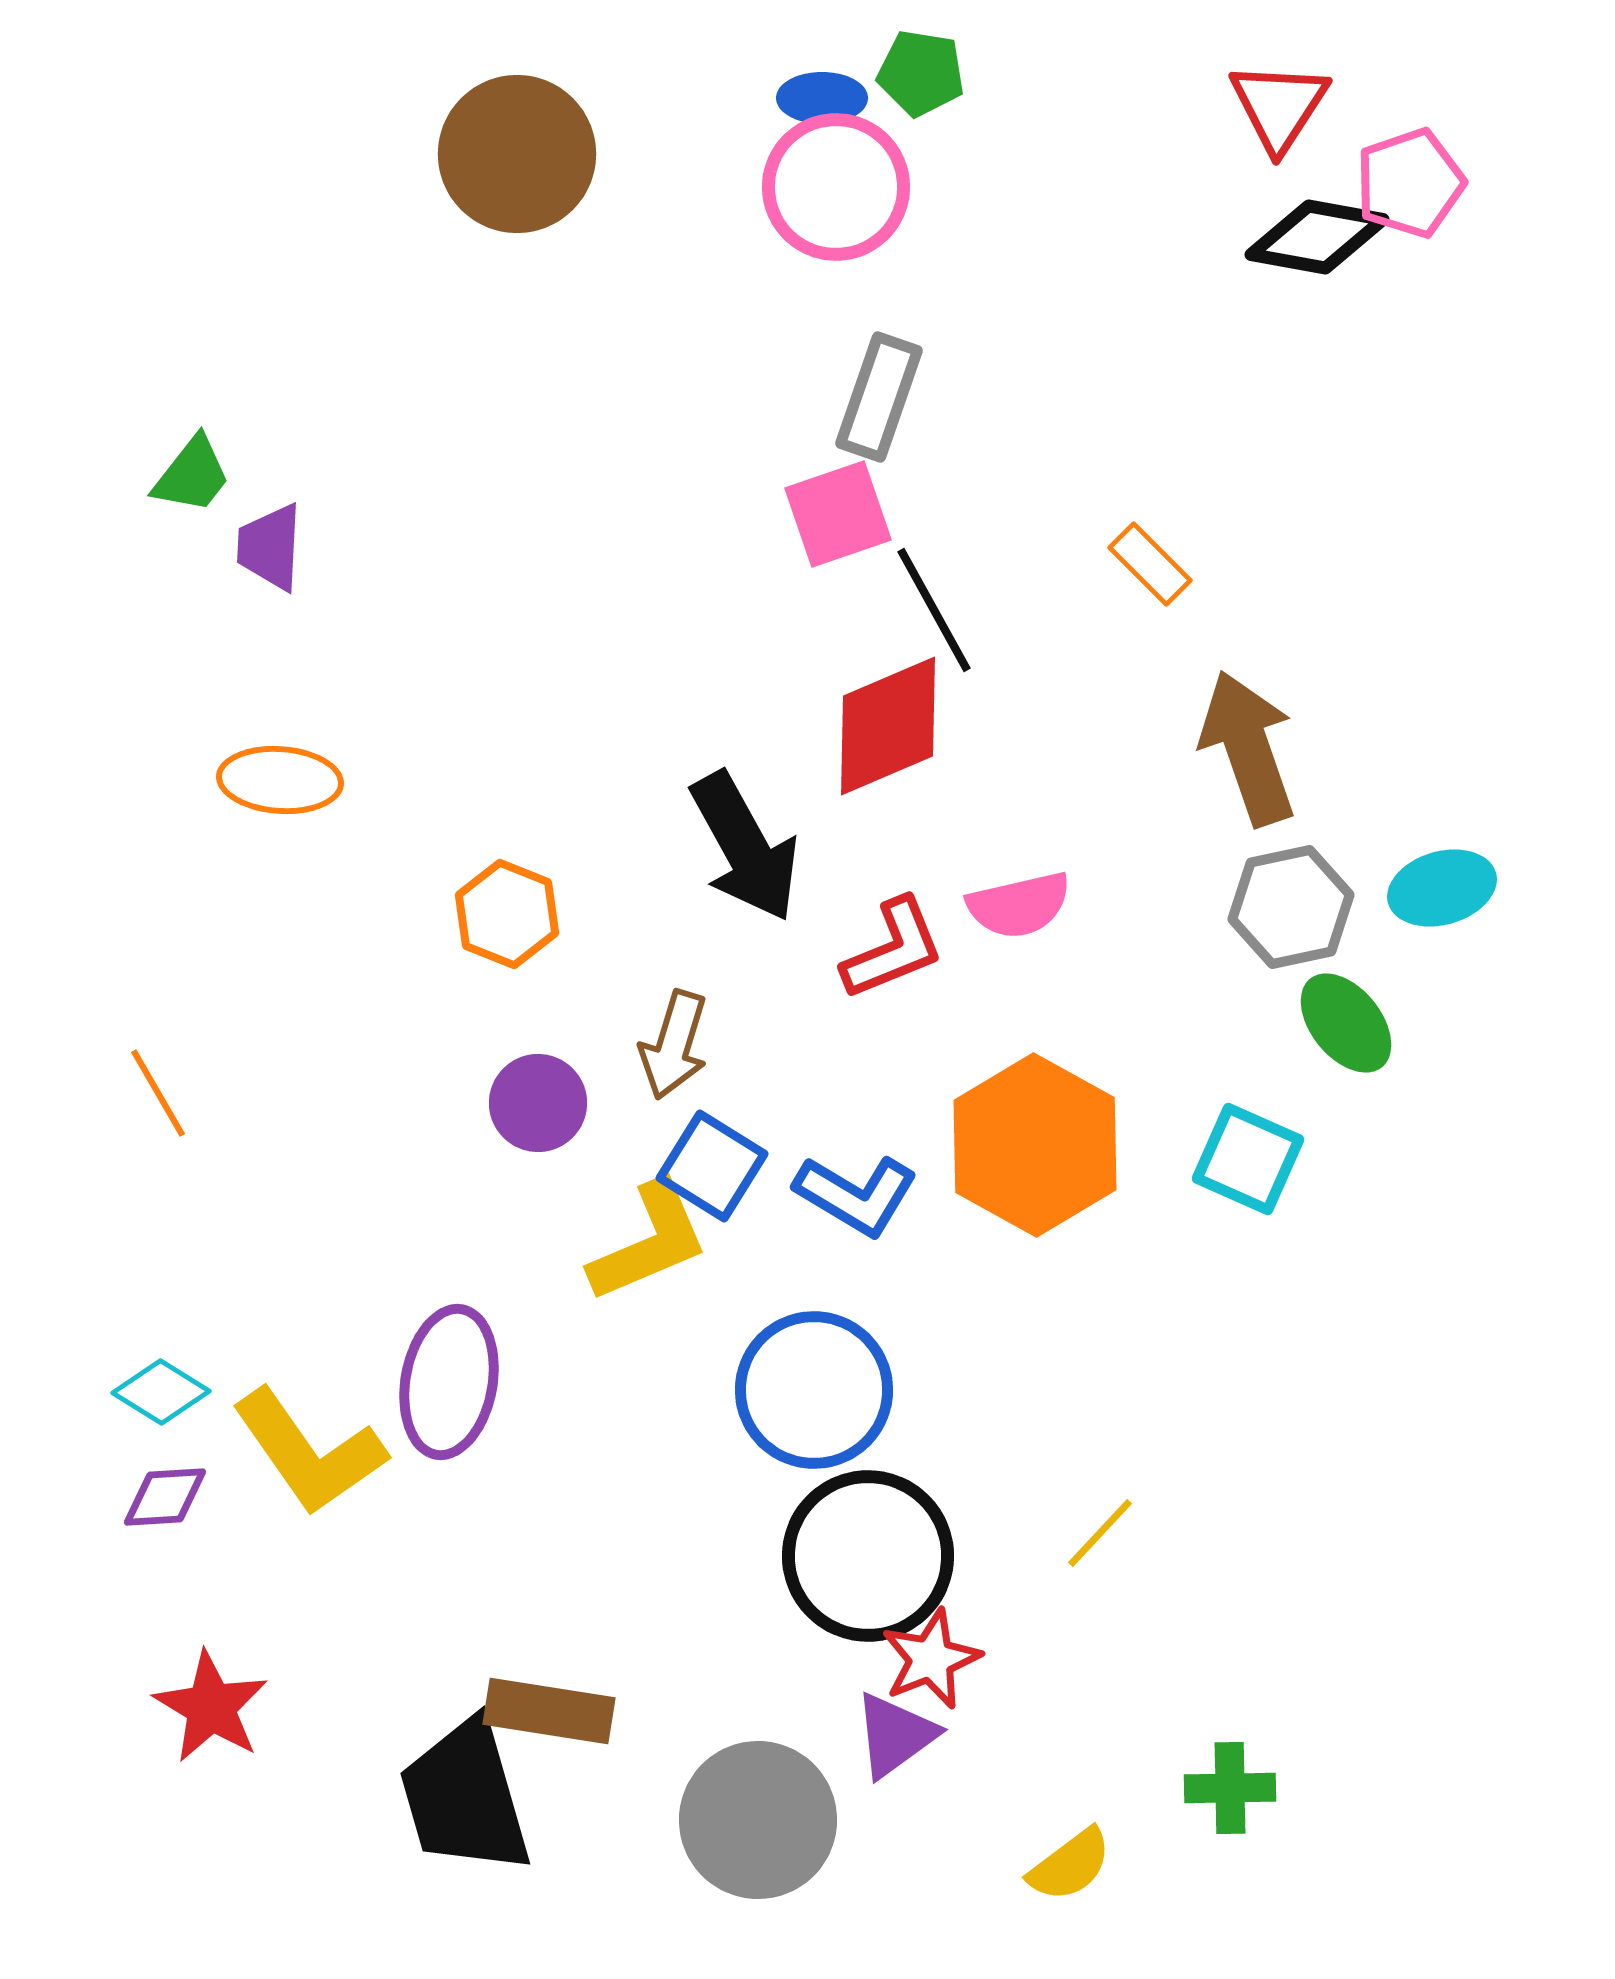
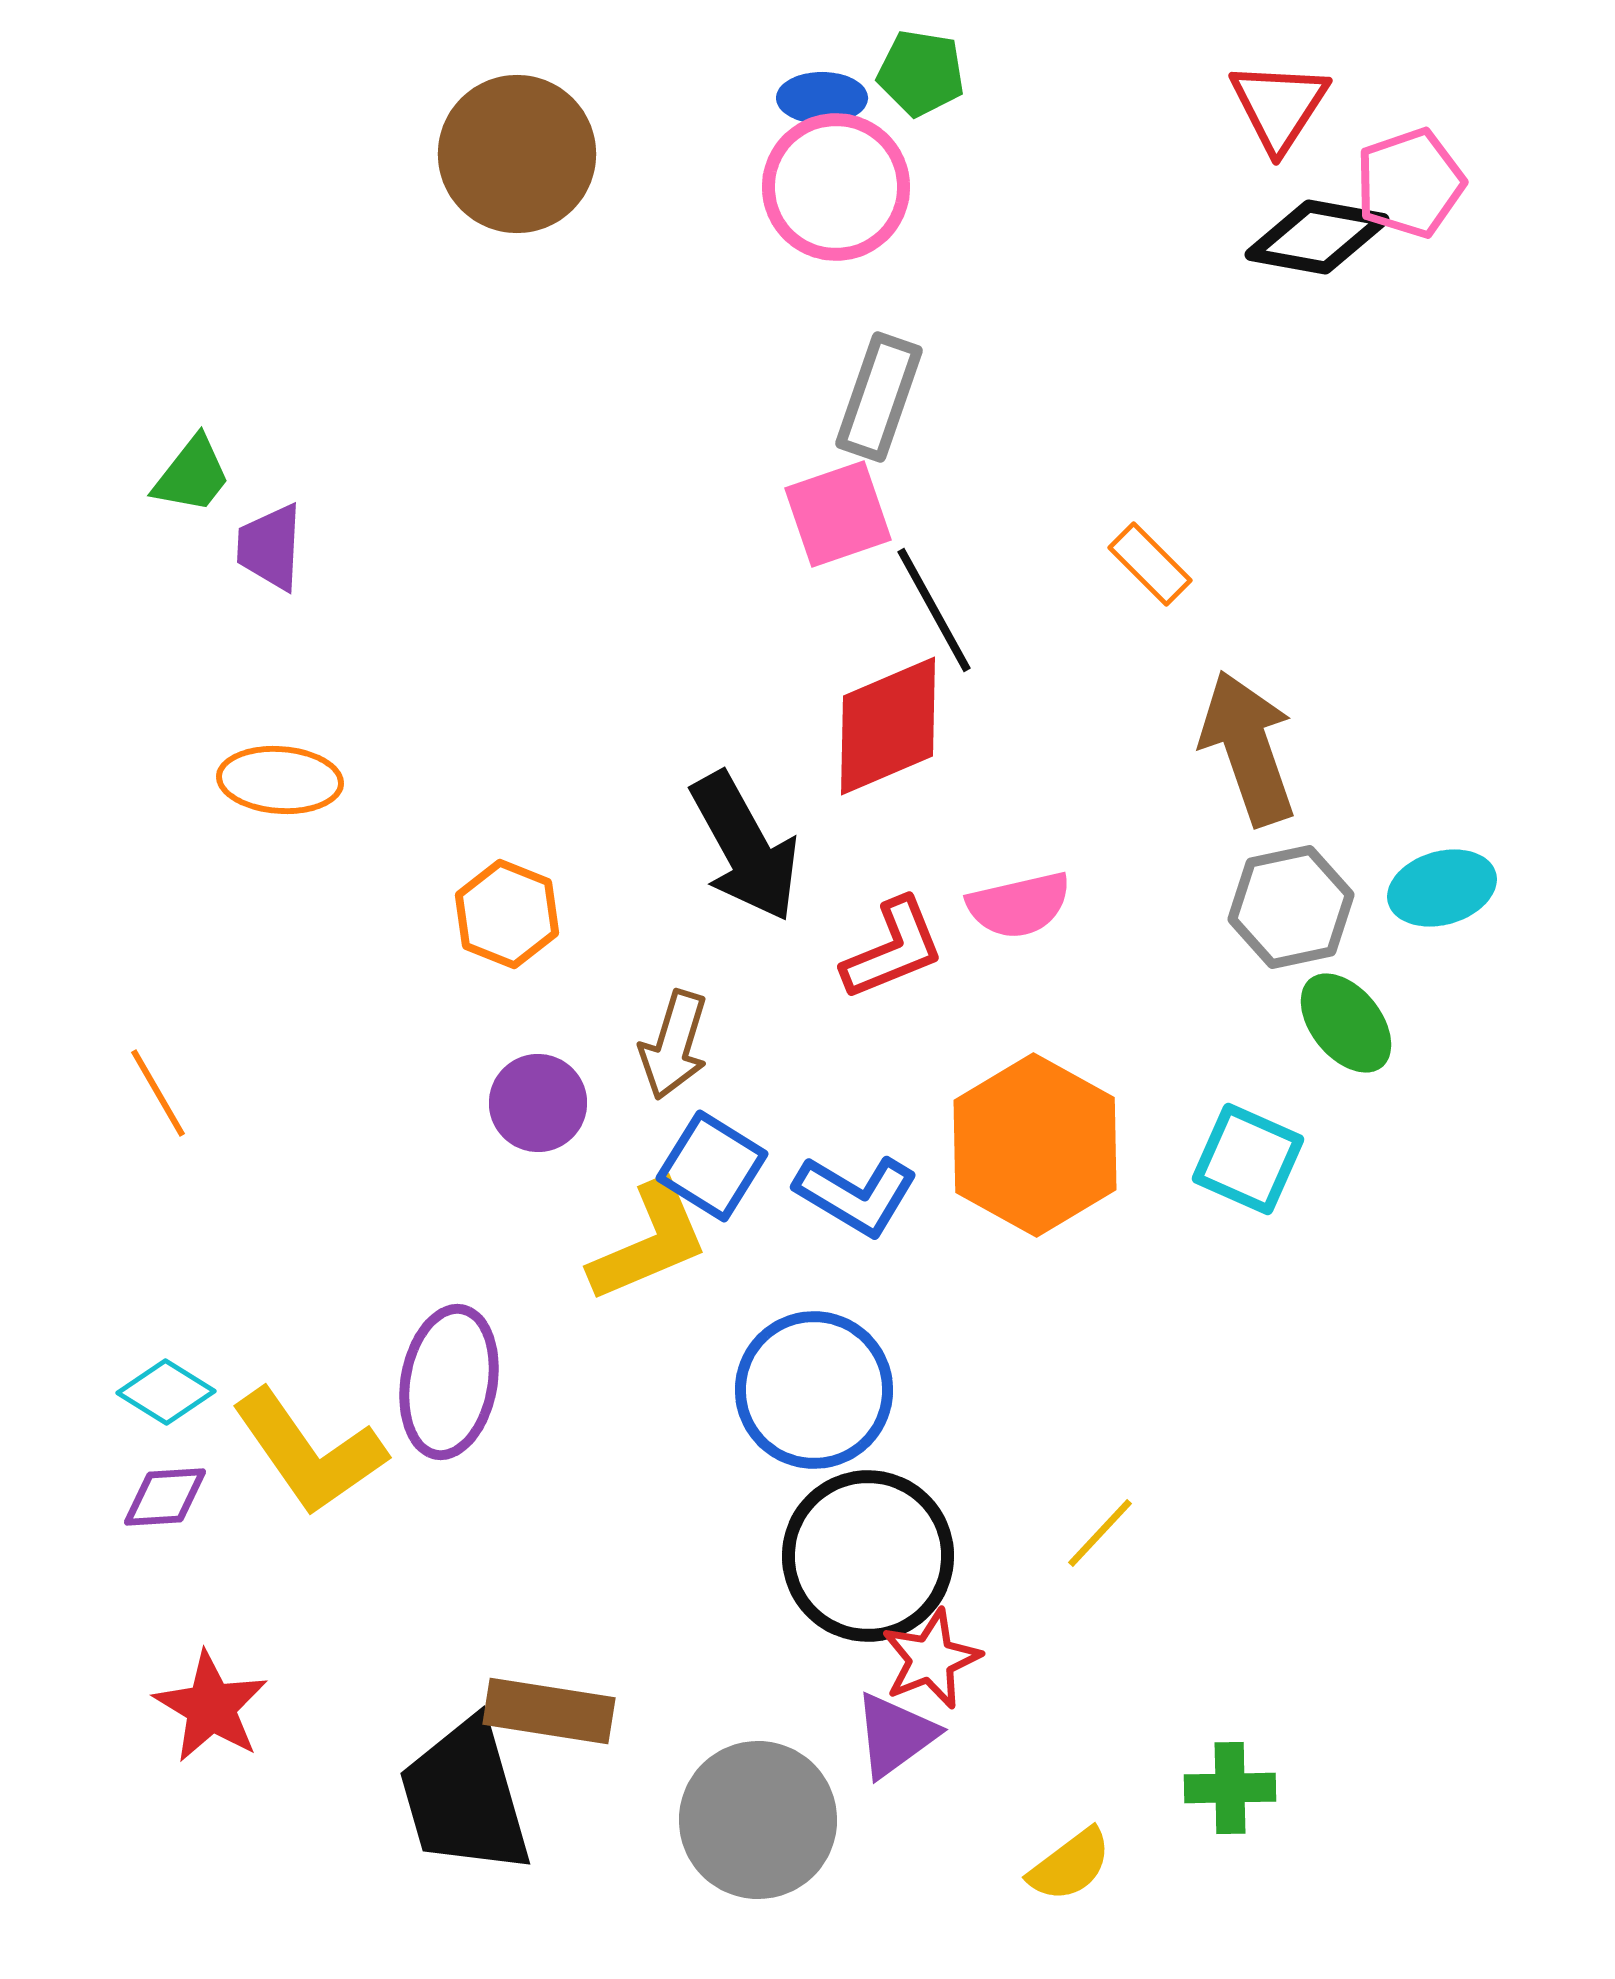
cyan diamond at (161, 1392): moved 5 px right
